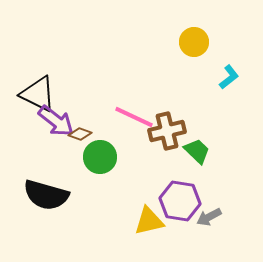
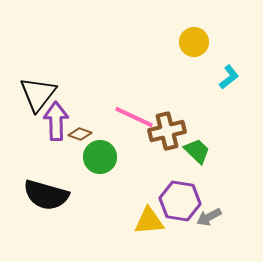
black triangle: rotated 42 degrees clockwise
purple arrow: rotated 129 degrees counterclockwise
yellow triangle: rotated 8 degrees clockwise
